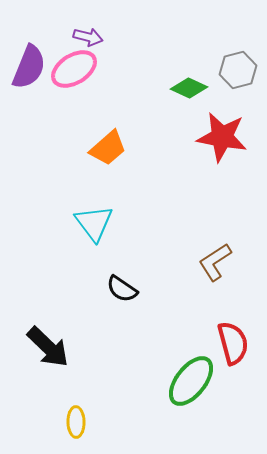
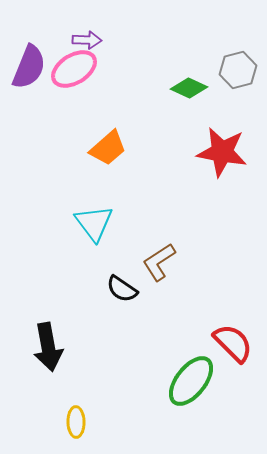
purple arrow: moved 1 px left, 3 px down; rotated 12 degrees counterclockwise
red star: moved 15 px down
brown L-shape: moved 56 px left
red semicircle: rotated 30 degrees counterclockwise
black arrow: rotated 36 degrees clockwise
